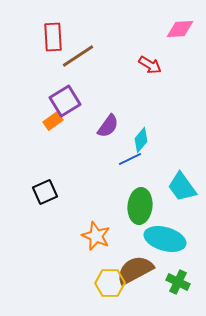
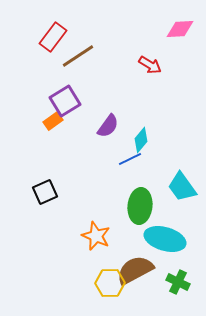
red rectangle: rotated 40 degrees clockwise
